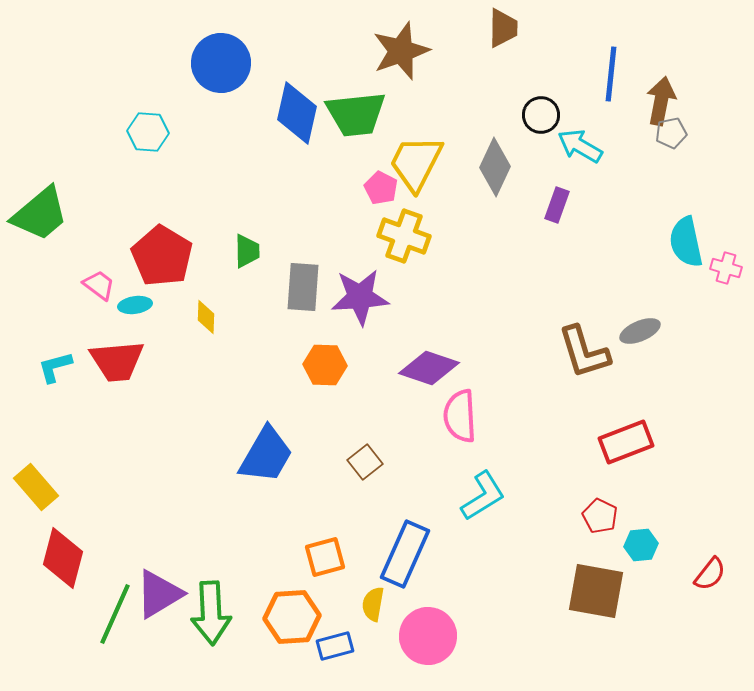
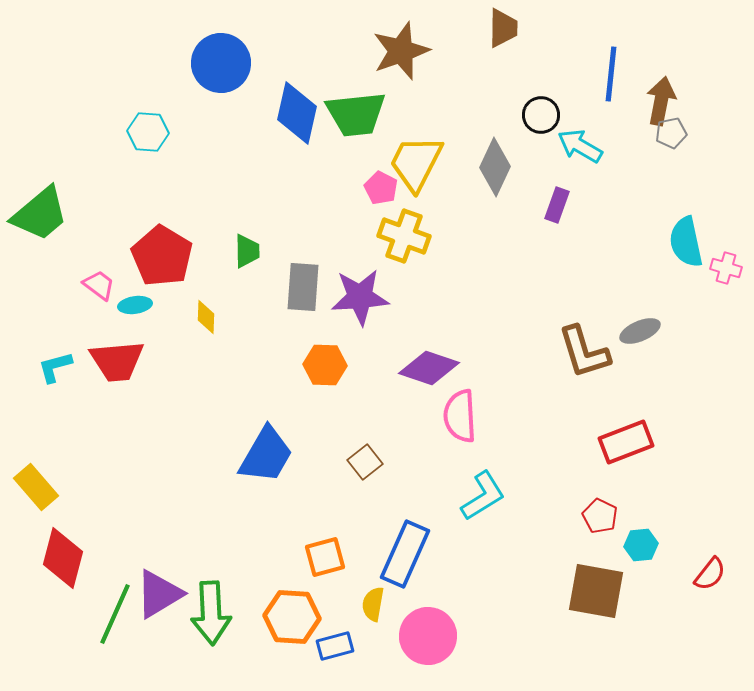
orange hexagon at (292, 617): rotated 8 degrees clockwise
